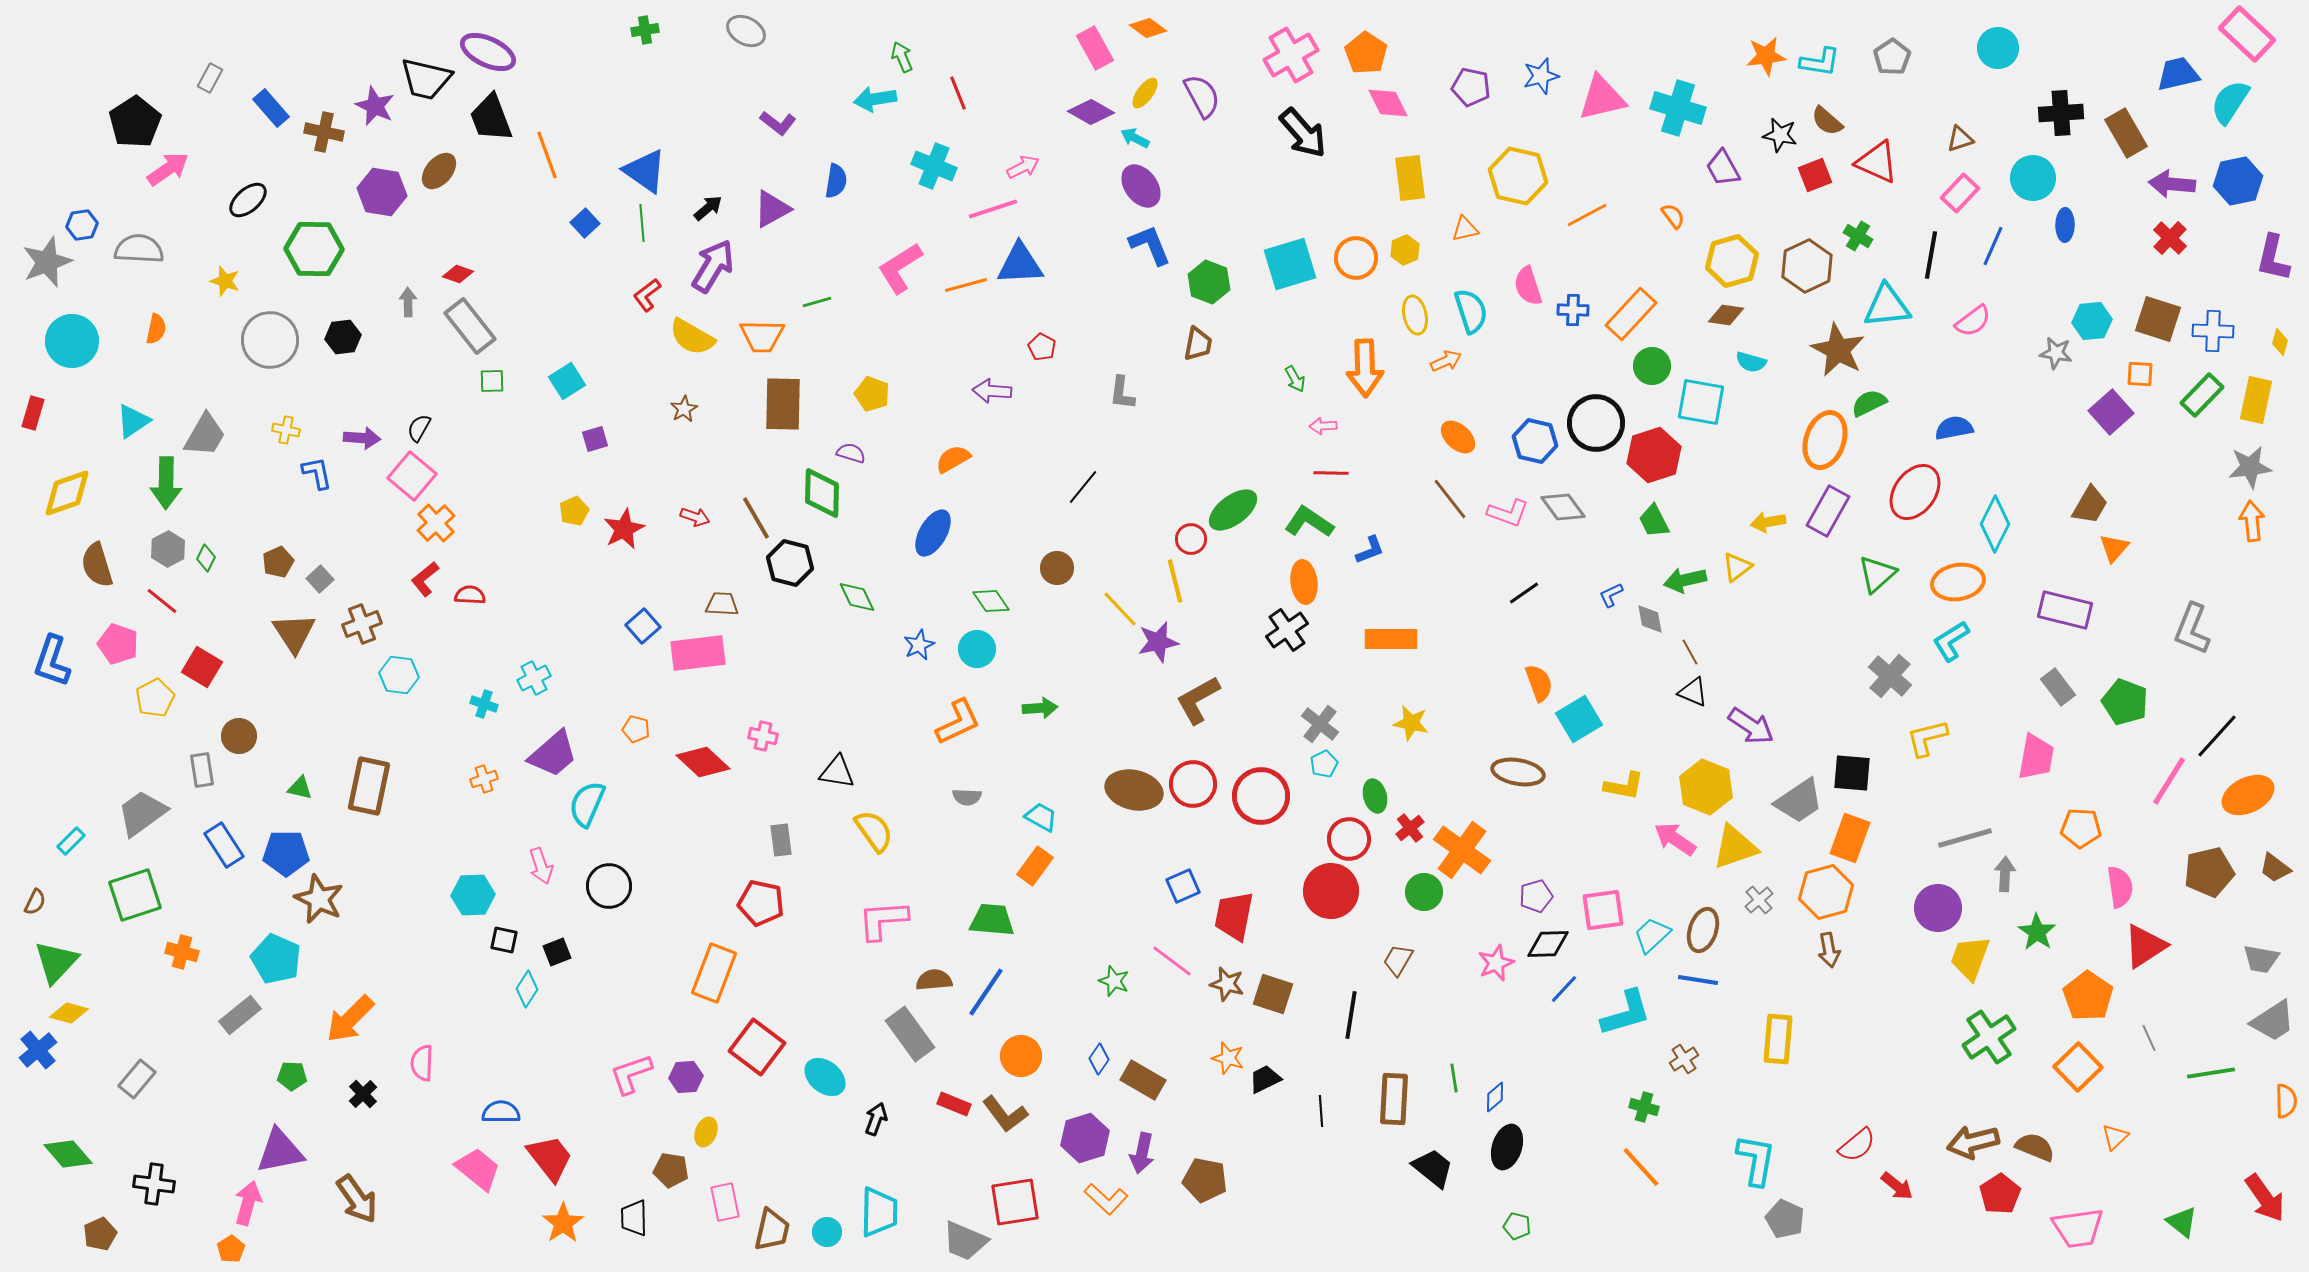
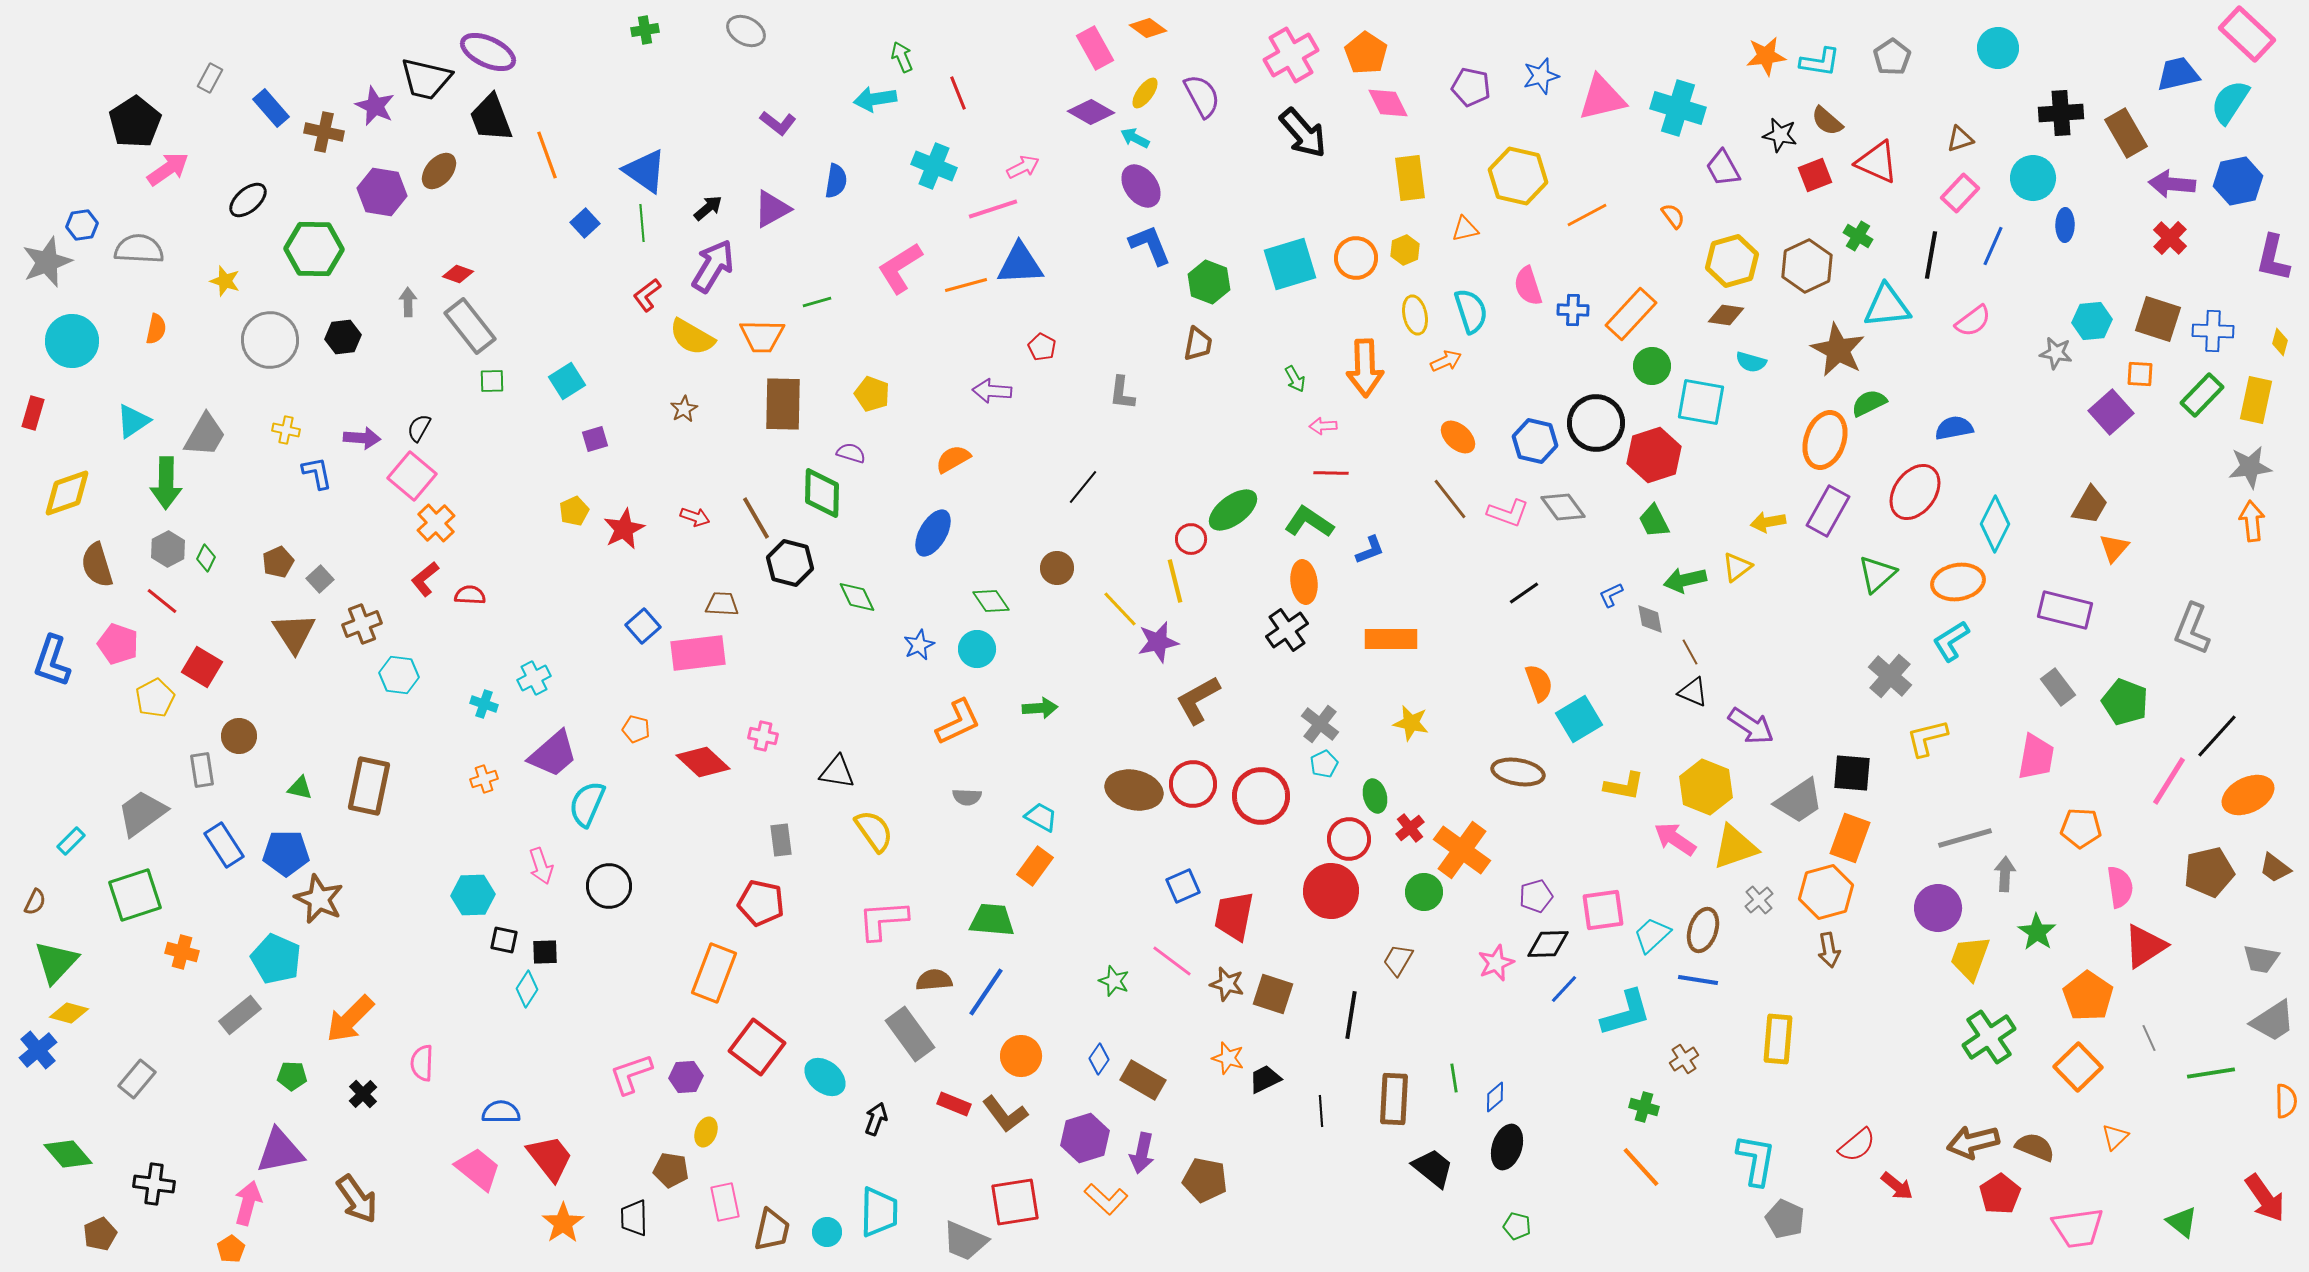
black square at (557, 952): moved 12 px left; rotated 20 degrees clockwise
